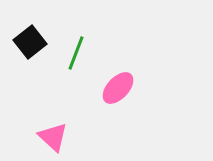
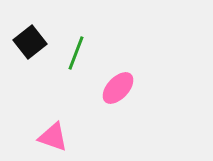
pink triangle: rotated 24 degrees counterclockwise
